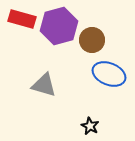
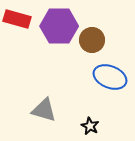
red rectangle: moved 5 px left
purple hexagon: rotated 15 degrees clockwise
blue ellipse: moved 1 px right, 3 px down
gray triangle: moved 25 px down
